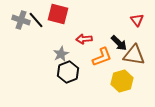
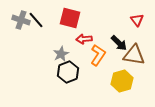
red square: moved 12 px right, 4 px down
orange L-shape: moved 4 px left, 2 px up; rotated 35 degrees counterclockwise
